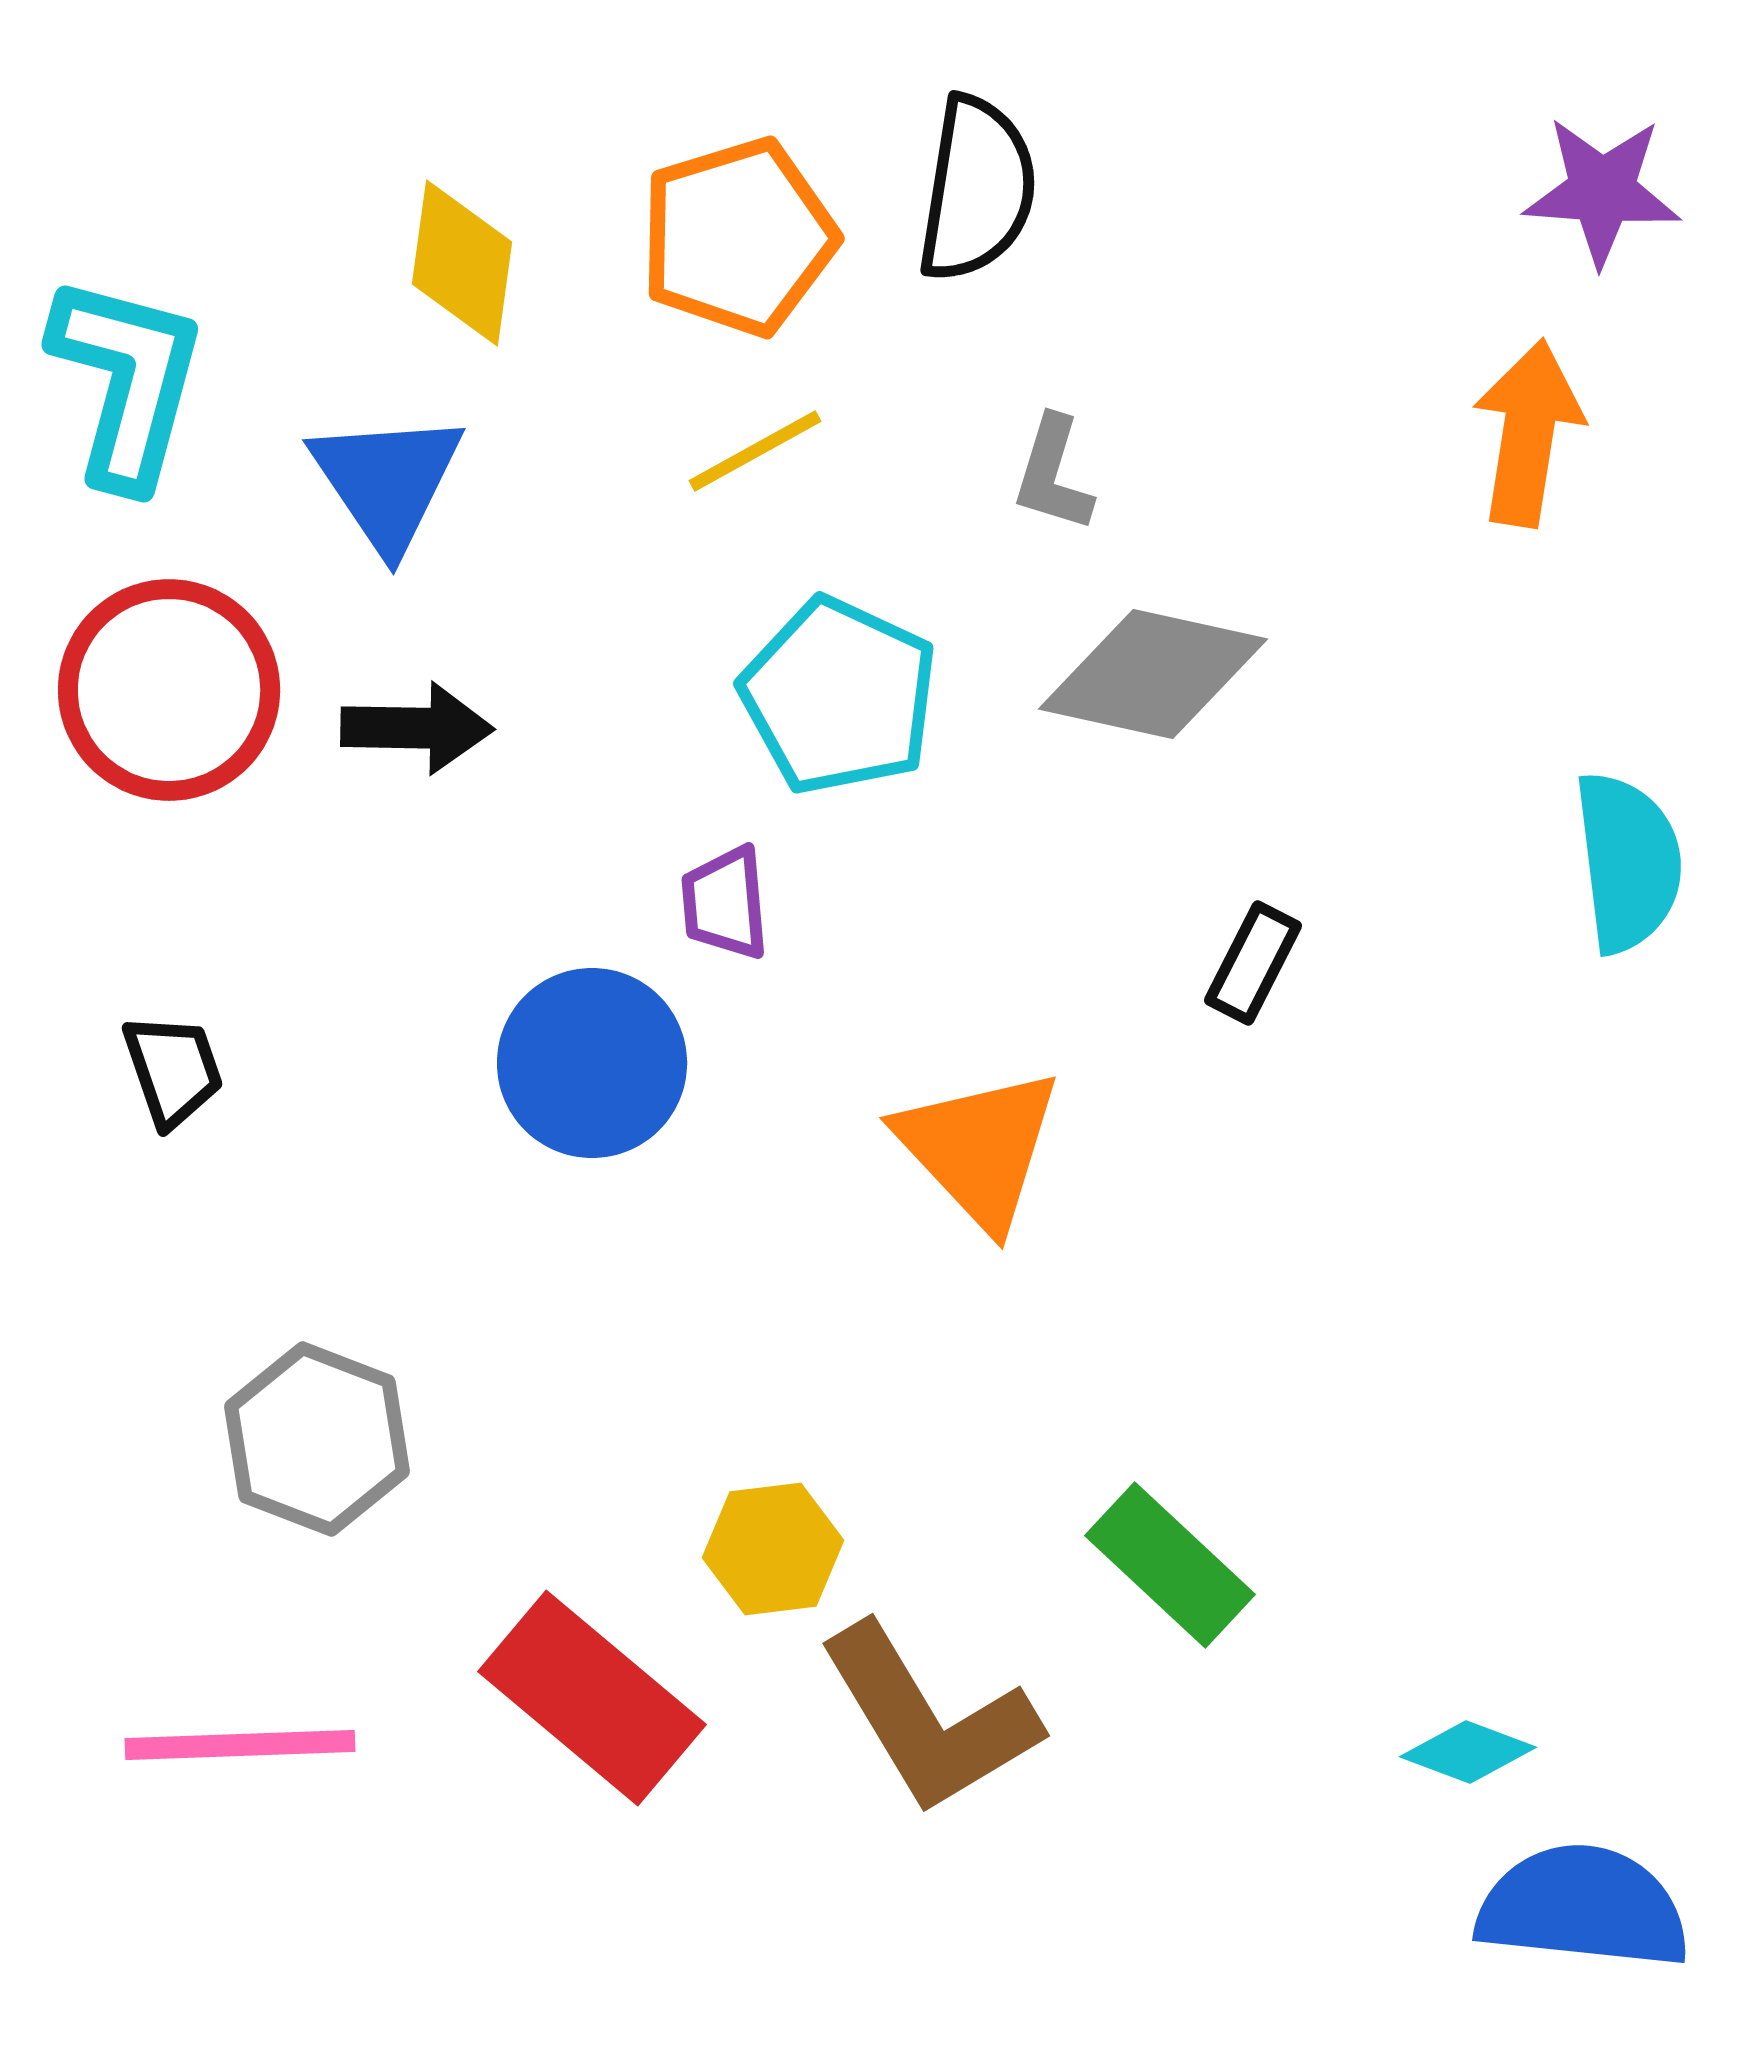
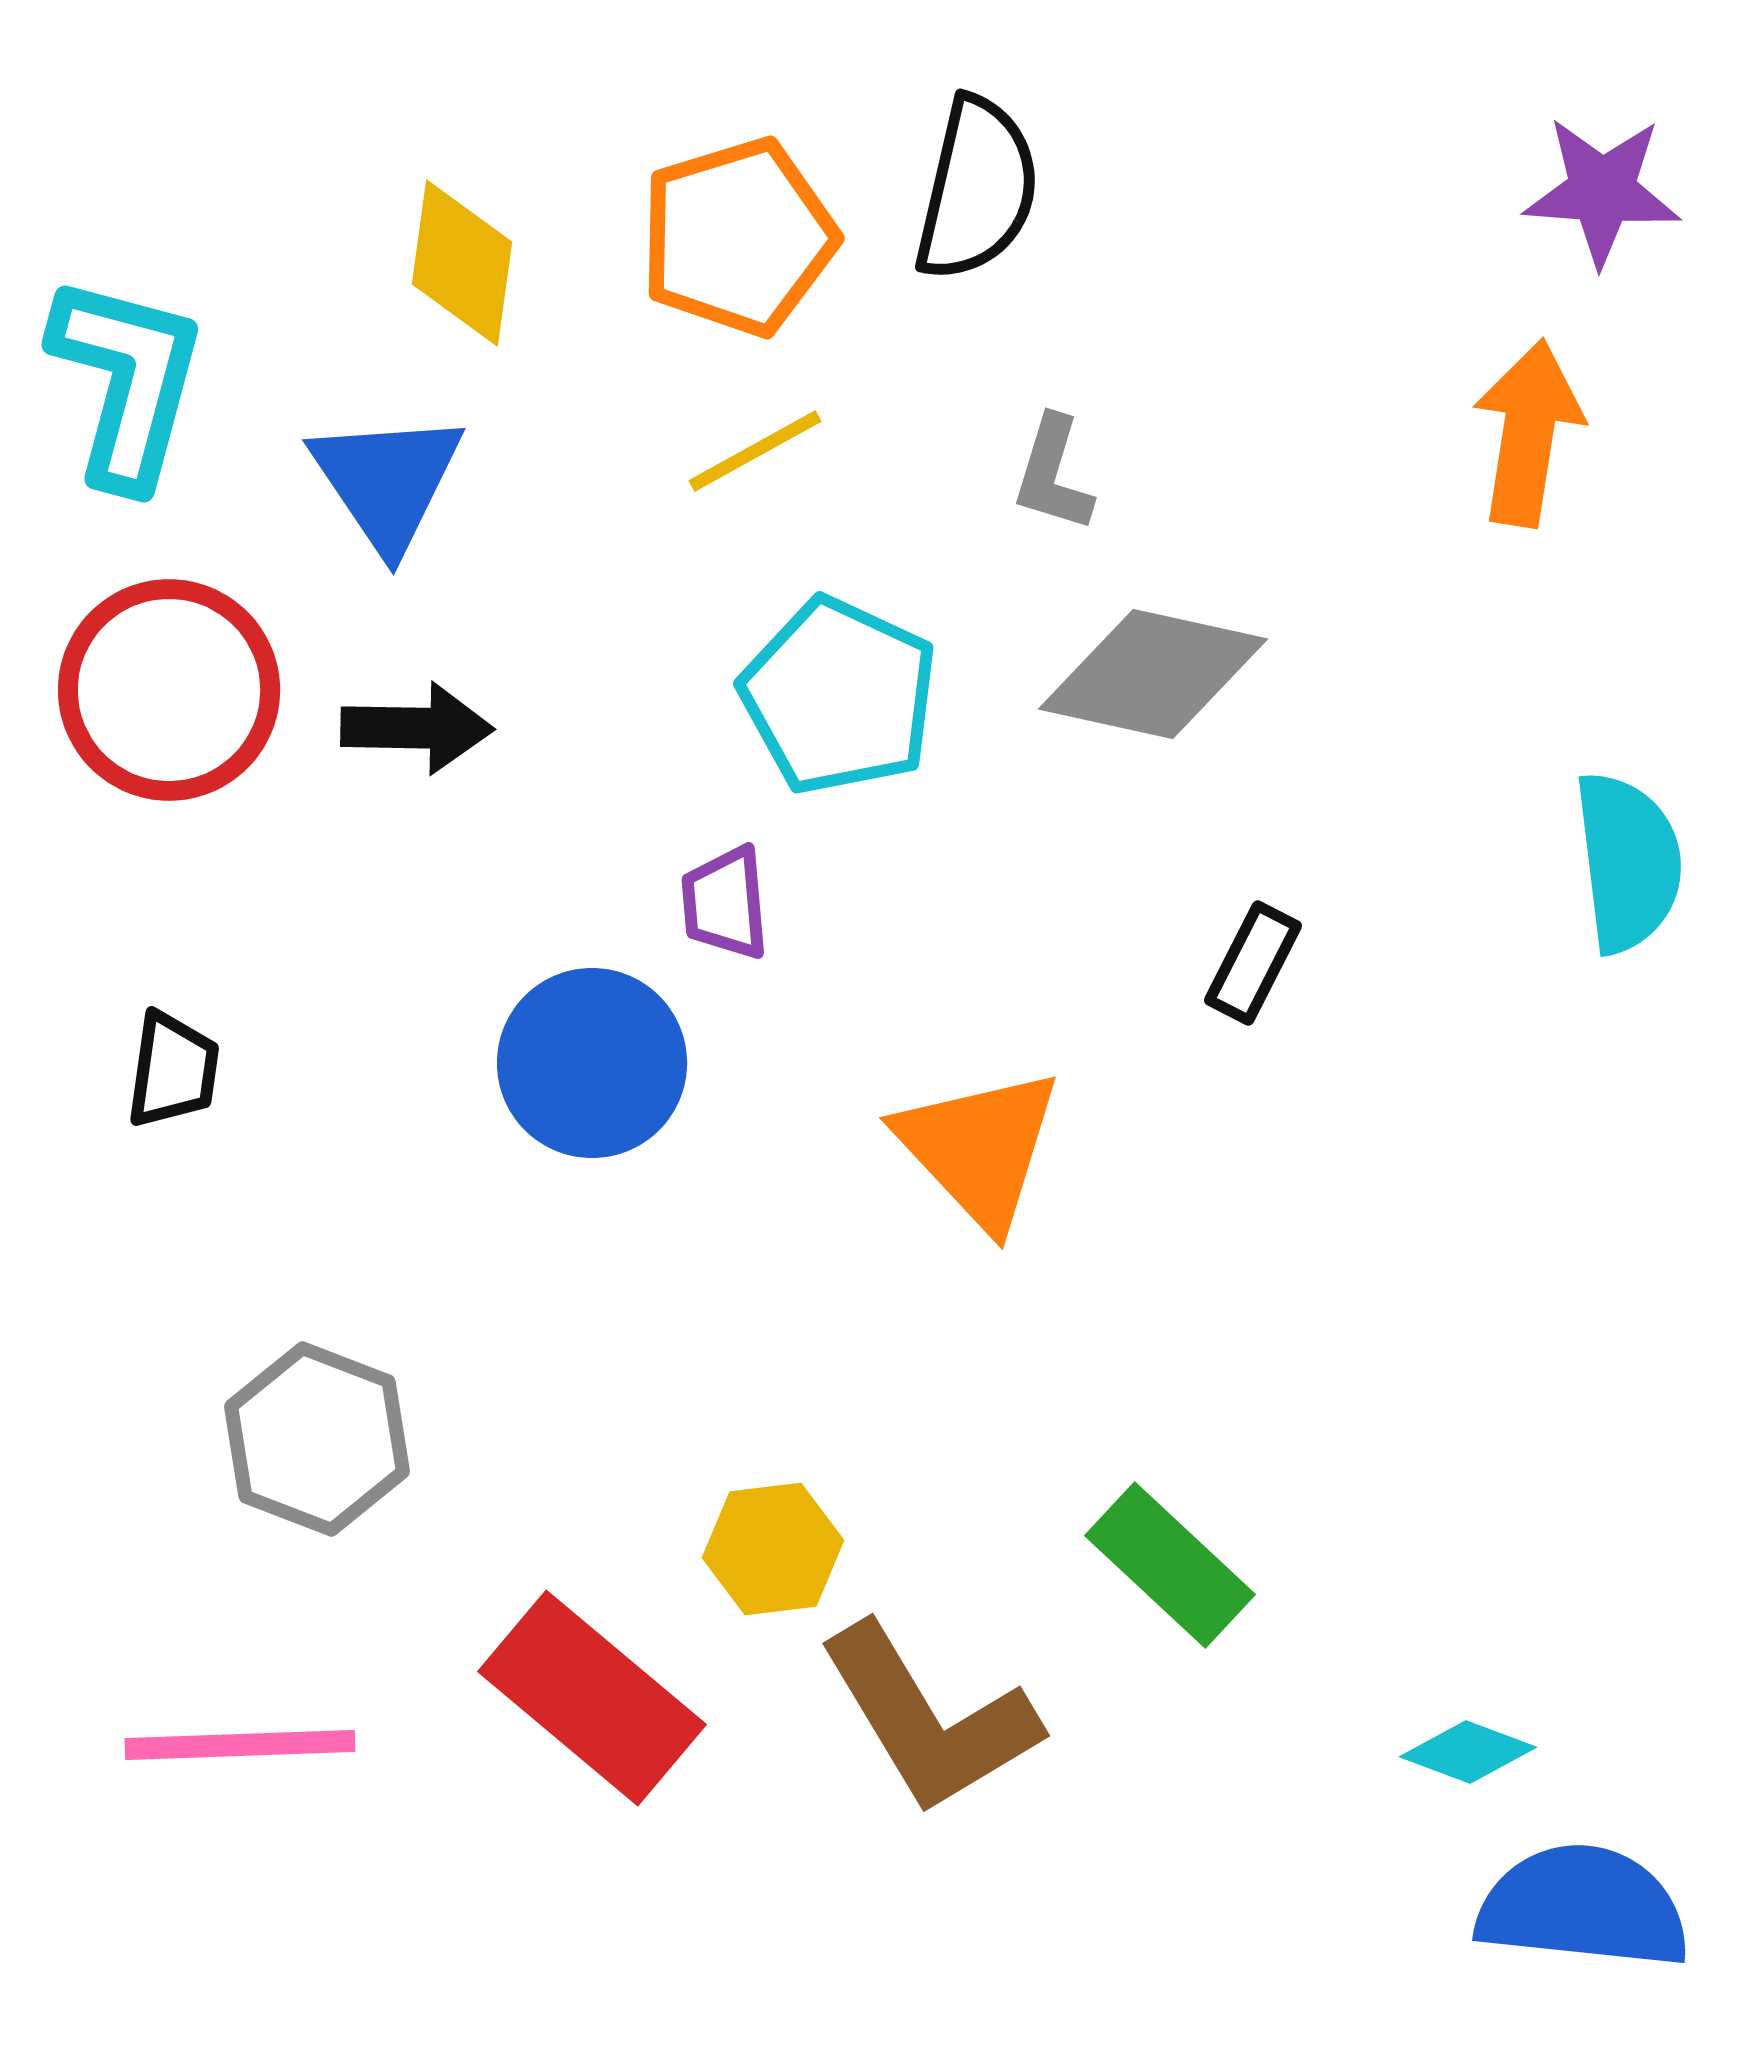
black semicircle: rotated 4 degrees clockwise
black trapezoid: rotated 27 degrees clockwise
